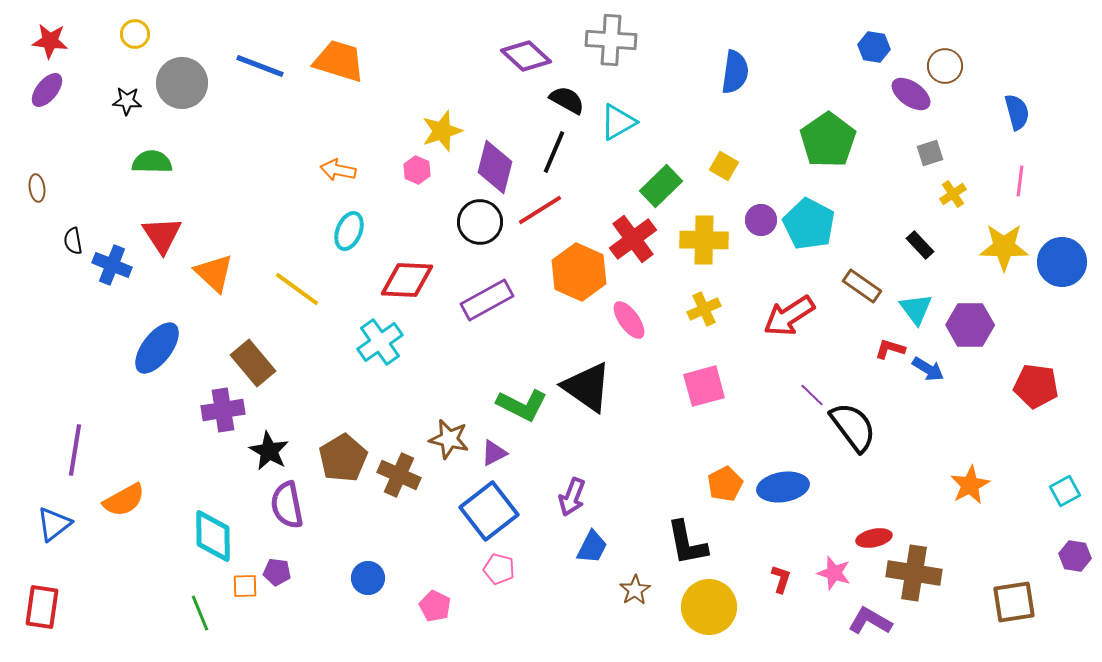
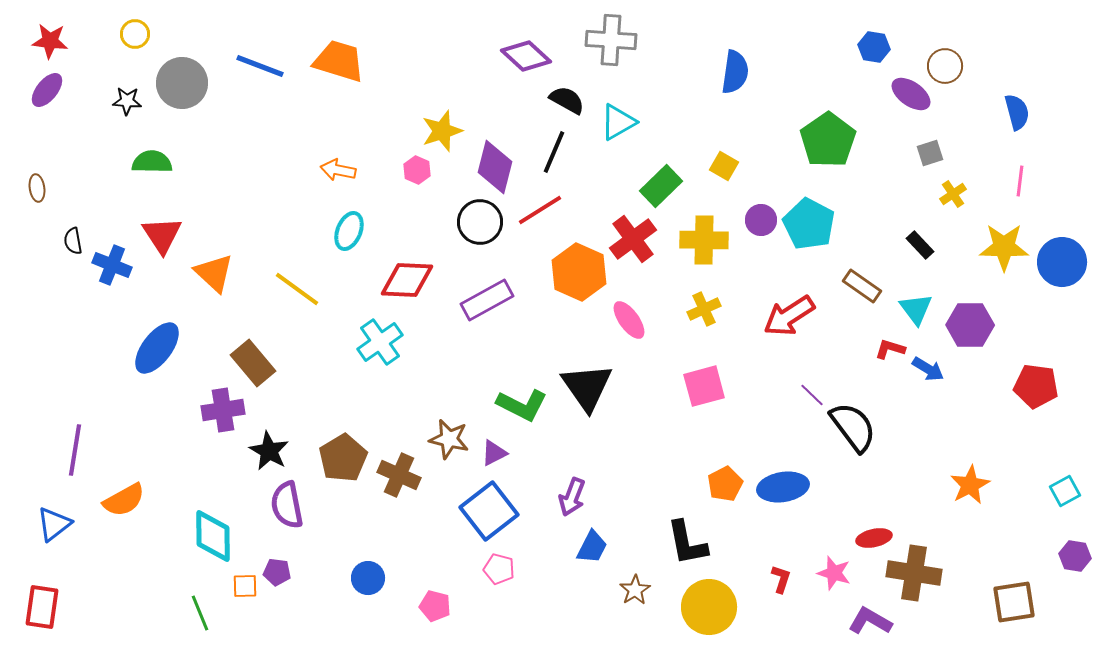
black triangle at (587, 387): rotated 20 degrees clockwise
pink pentagon at (435, 606): rotated 12 degrees counterclockwise
